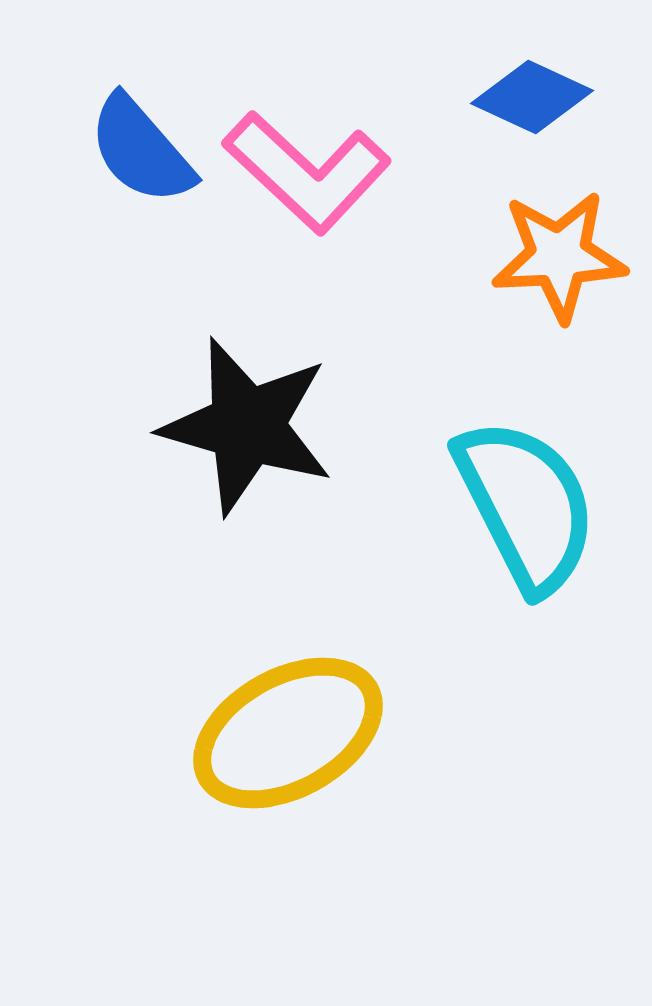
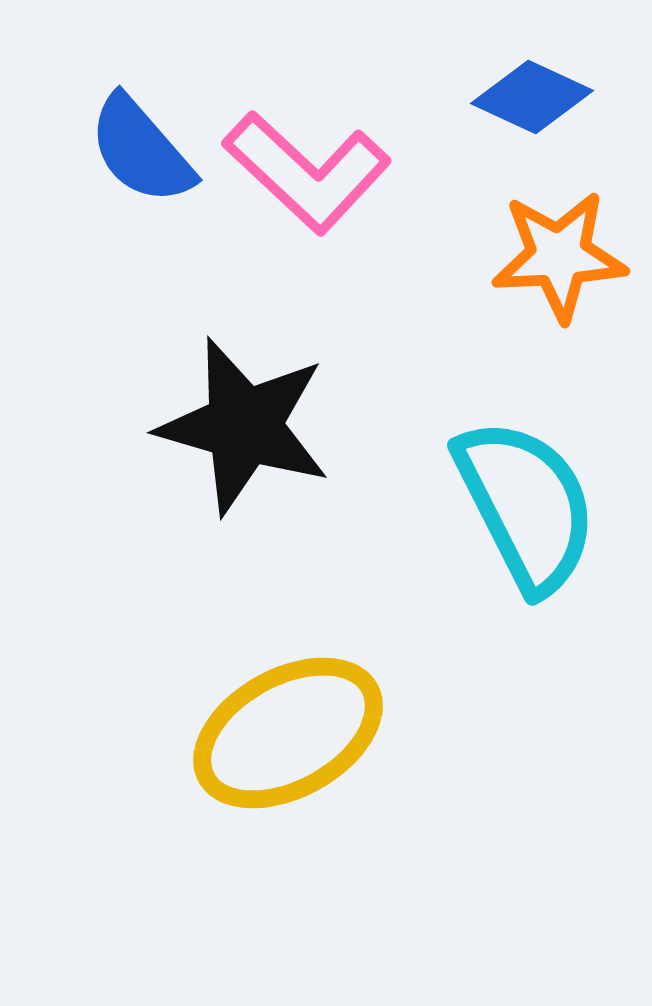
black star: moved 3 px left
